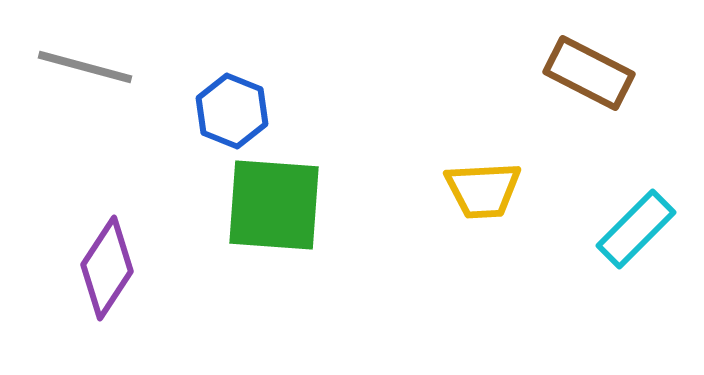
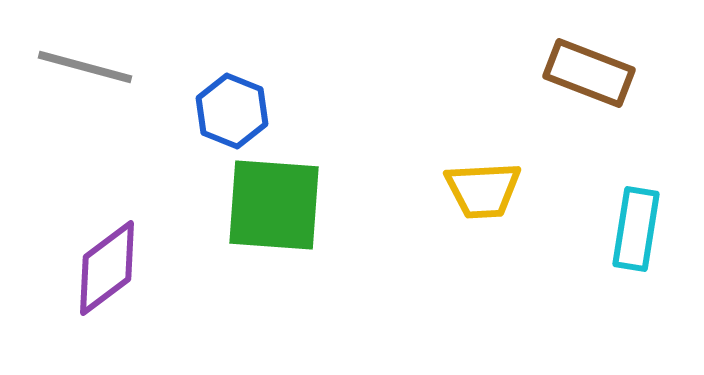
brown rectangle: rotated 6 degrees counterclockwise
cyan rectangle: rotated 36 degrees counterclockwise
purple diamond: rotated 20 degrees clockwise
